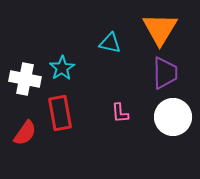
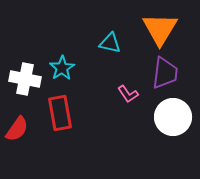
purple trapezoid: rotated 8 degrees clockwise
pink L-shape: moved 8 px right, 19 px up; rotated 30 degrees counterclockwise
red semicircle: moved 8 px left, 4 px up
